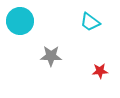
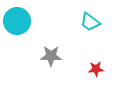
cyan circle: moved 3 px left
red star: moved 4 px left, 2 px up
